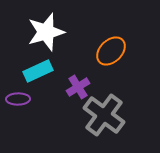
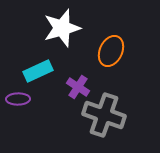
white star: moved 16 px right, 4 px up
orange ellipse: rotated 20 degrees counterclockwise
purple cross: rotated 25 degrees counterclockwise
gray cross: rotated 18 degrees counterclockwise
